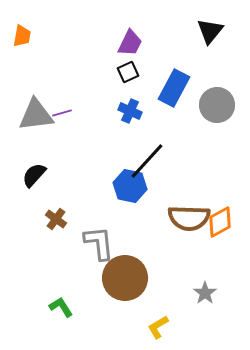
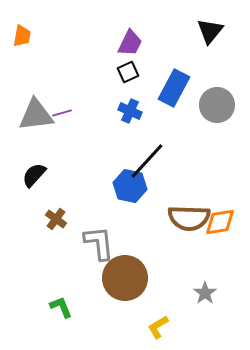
orange diamond: rotated 20 degrees clockwise
green L-shape: rotated 10 degrees clockwise
